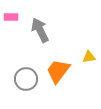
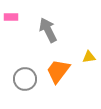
gray arrow: moved 8 px right
gray circle: moved 1 px left
